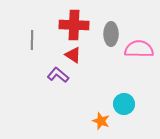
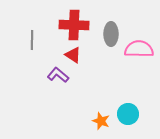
cyan circle: moved 4 px right, 10 px down
